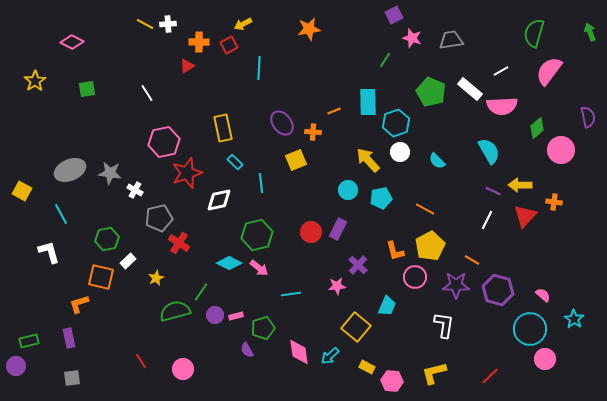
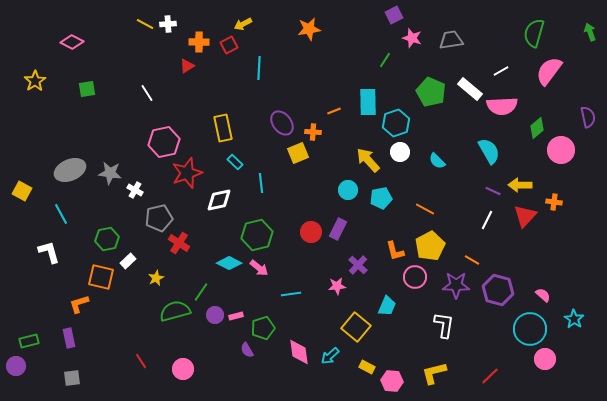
yellow square at (296, 160): moved 2 px right, 7 px up
